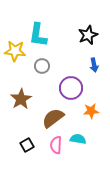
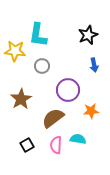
purple circle: moved 3 px left, 2 px down
